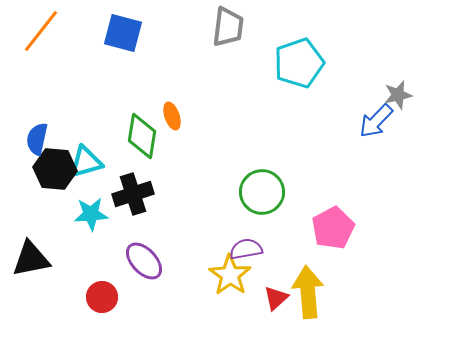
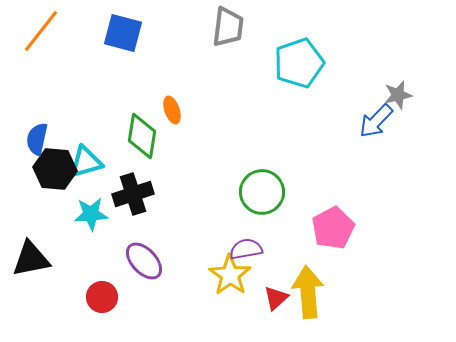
orange ellipse: moved 6 px up
